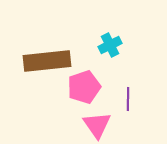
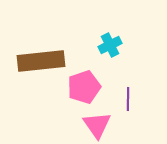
brown rectangle: moved 6 px left
